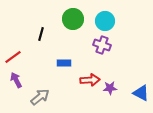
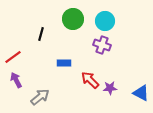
red arrow: rotated 132 degrees counterclockwise
